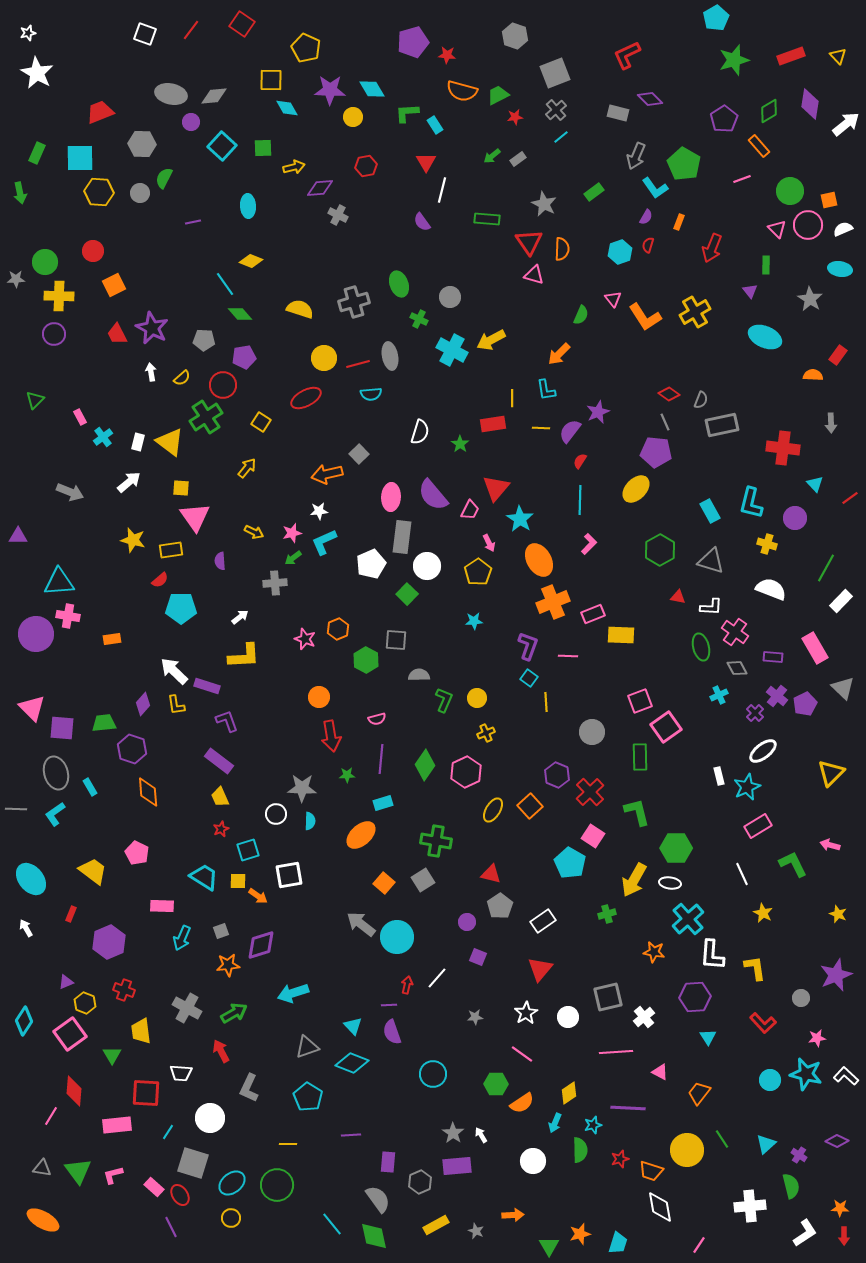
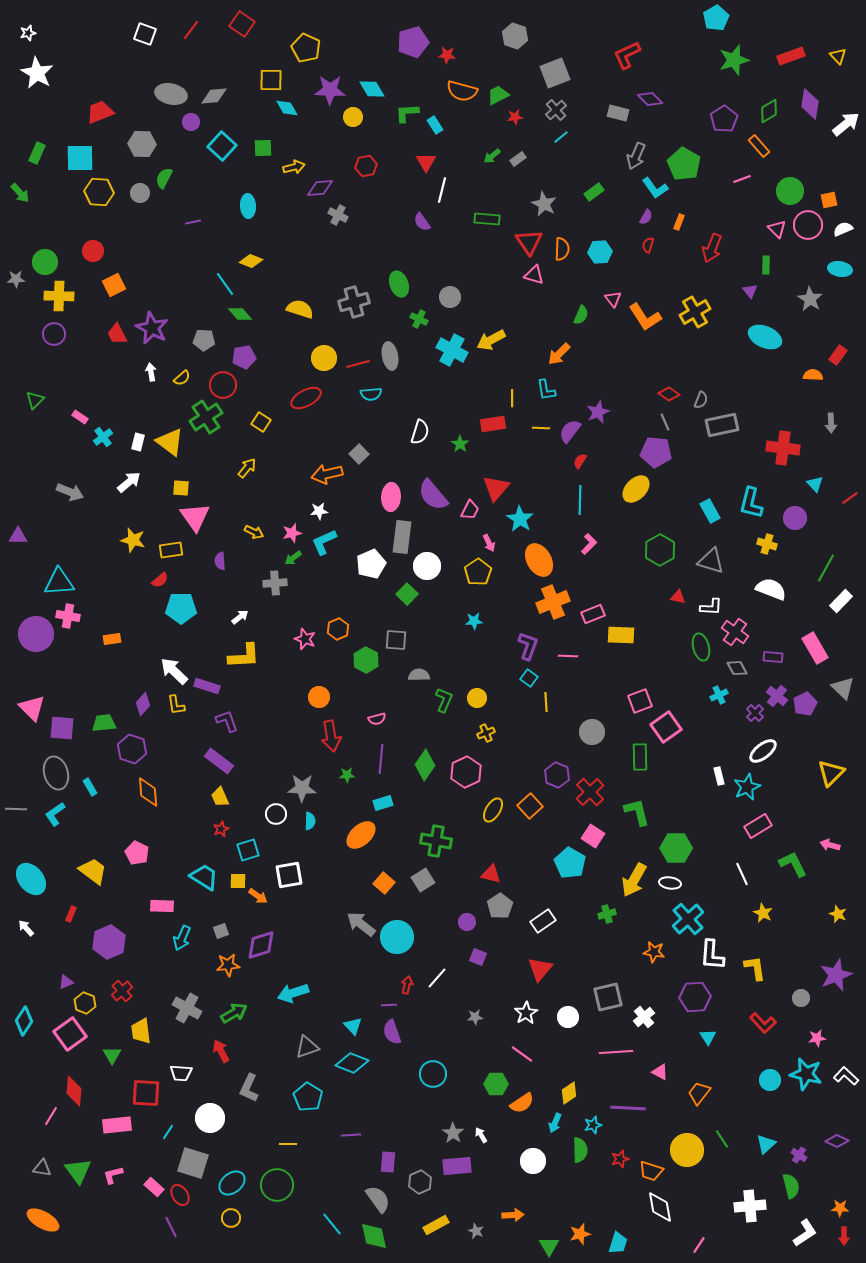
green arrow at (20, 193): rotated 30 degrees counterclockwise
cyan hexagon at (620, 252): moved 20 px left; rotated 15 degrees clockwise
pink rectangle at (80, 417): rotated 28 degrees counterclockwise
white arrow at (26, 928): rotated 12 degrees counterclockwise
red cross at (124, 990): moved 2 px left, 1 px down; rotated 30 degrees clockwise
